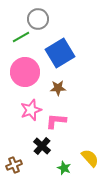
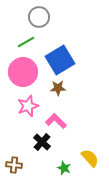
gray circle: moved 1 px right, 2 px up
green line: moved 5 px right, 5 px down
blue square: moved 7 px down
pink circle: moved 2 px left
pink star: moved 3 px left, 4 px up
pink L-shape: rotated 40 degrees clockwise
black cross: moved 4 px up
brown cross: rotated 28 degrees clockwise
